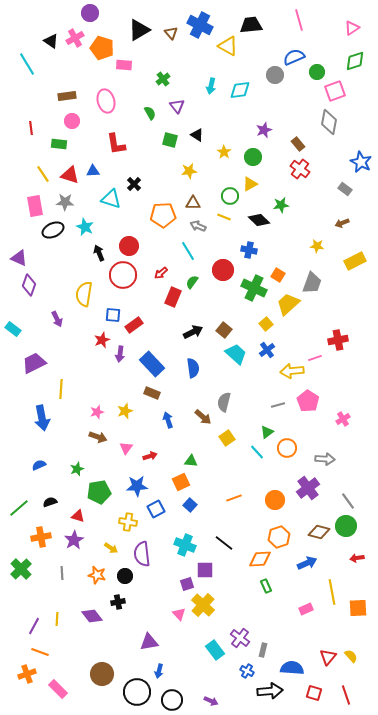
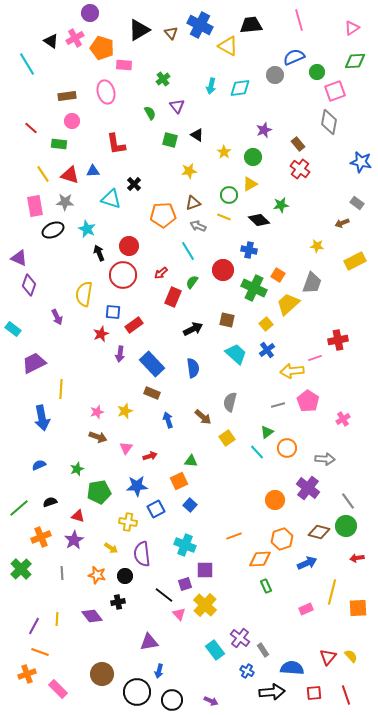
green diamond at (355, 61): rotated 15 degrees clockwise
cyan diamond at (240, 90): moved 2 px up
pink ellipse at (106, 101): moved 9 px up
red line at (31, 128): rotated 40 degrees counterclockwise
blue star at (361, 162): rotated 15 degrees counterclockwise
gray rectangle at (345, 189): moved 12 px right, 14 px down
green circle at (230, 196): moved 1 px left, 1 px up
brown triangle at (193, 203): rotated 21 degrees counterclockwise
cyan star at (85, 227): moved 2 px right, 2 px down
blue square at (113, 315): moved 3 px up
purple arrow at (57, 319): moved 2 px up
brown square at (224, 330): moved 3 px right, 10 px up; rotated 28 degrees counterclockwise
black arrow at (193, 332): moved 3 px up
red star at (102, 340): moved 1 px left, 6 px up
gray semicircle at (224, 402): moved 6 px right
orange square at (181, 482): moved 2 px left, 1 px up
purple cross at (308, 488): rotated 15 degrees counterclockwise
orange line at (234, 498): moved 38 px down
orange cross at (41, 537): rotated 12 degrees counterclockwise
orange hexagon at (279, 537): moved 3 px right, 2 px down
black line at (224, 543): moved 60 px left, 52 px down
purple square at (187, 584): moved 2 px left
yellow line at (332, 592): rotated 25 degrees clockwise
yellow cross at (203, 605): moved 2 px right
gray rectangle at (263, 650): rotated 48 degrees counterclockwise
black arrow at (270, 691): moved 2 px right, 1 px down
red square at (314, 693): rotated 21 degrees counterclockwise
